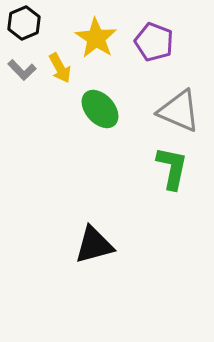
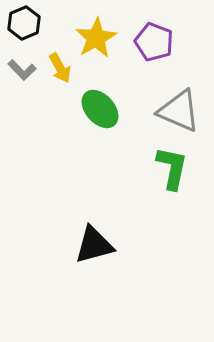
yellow star: rotated 9 degrees clockwise
